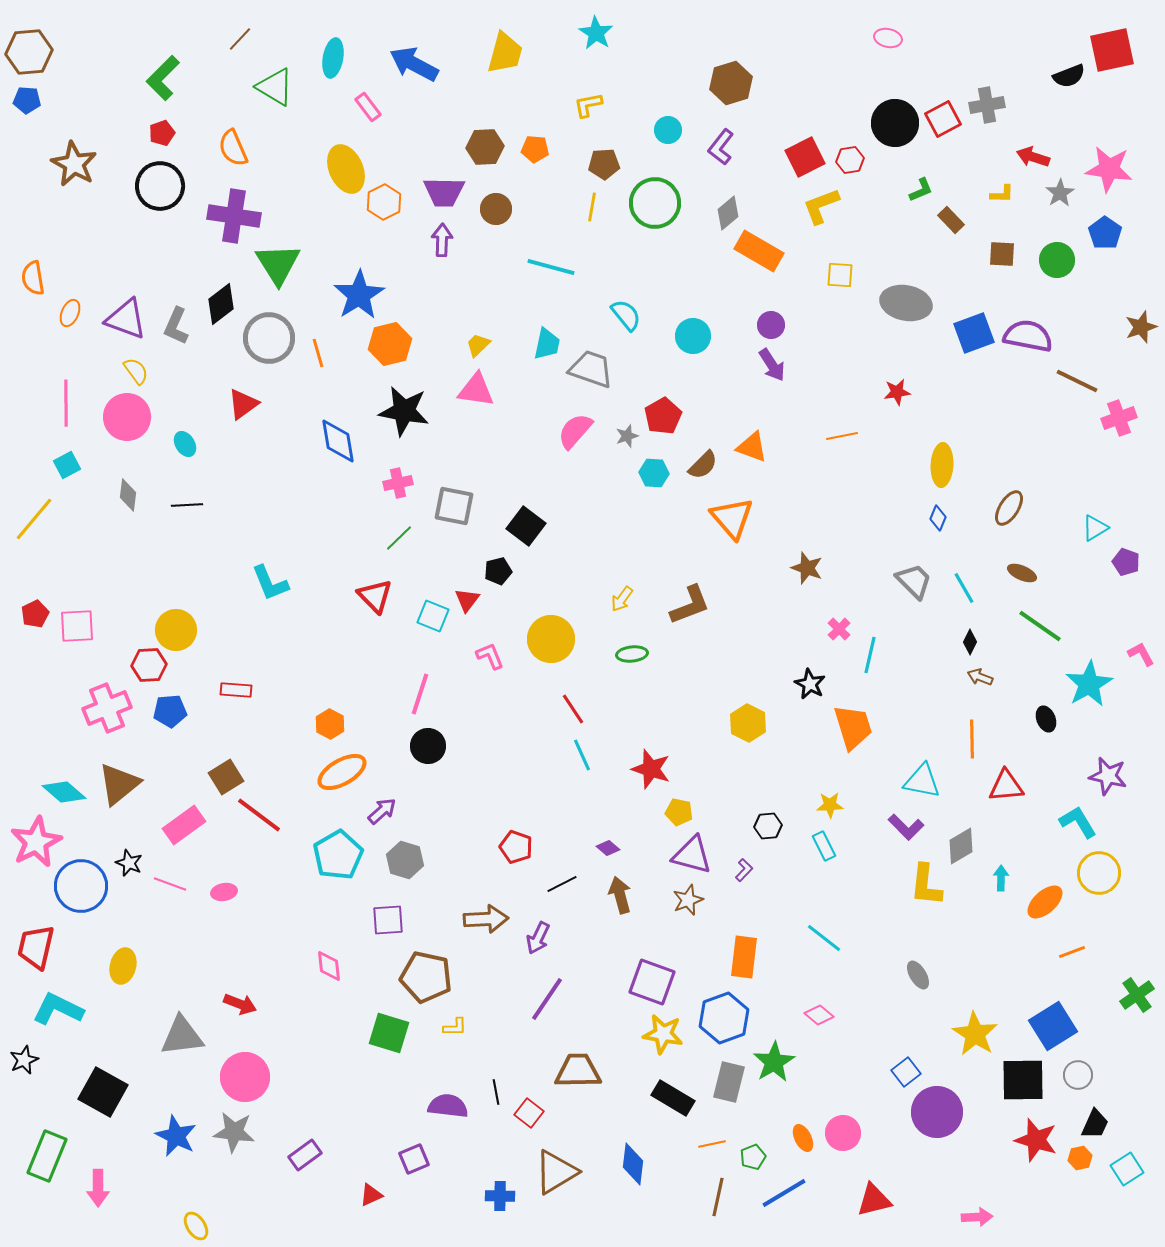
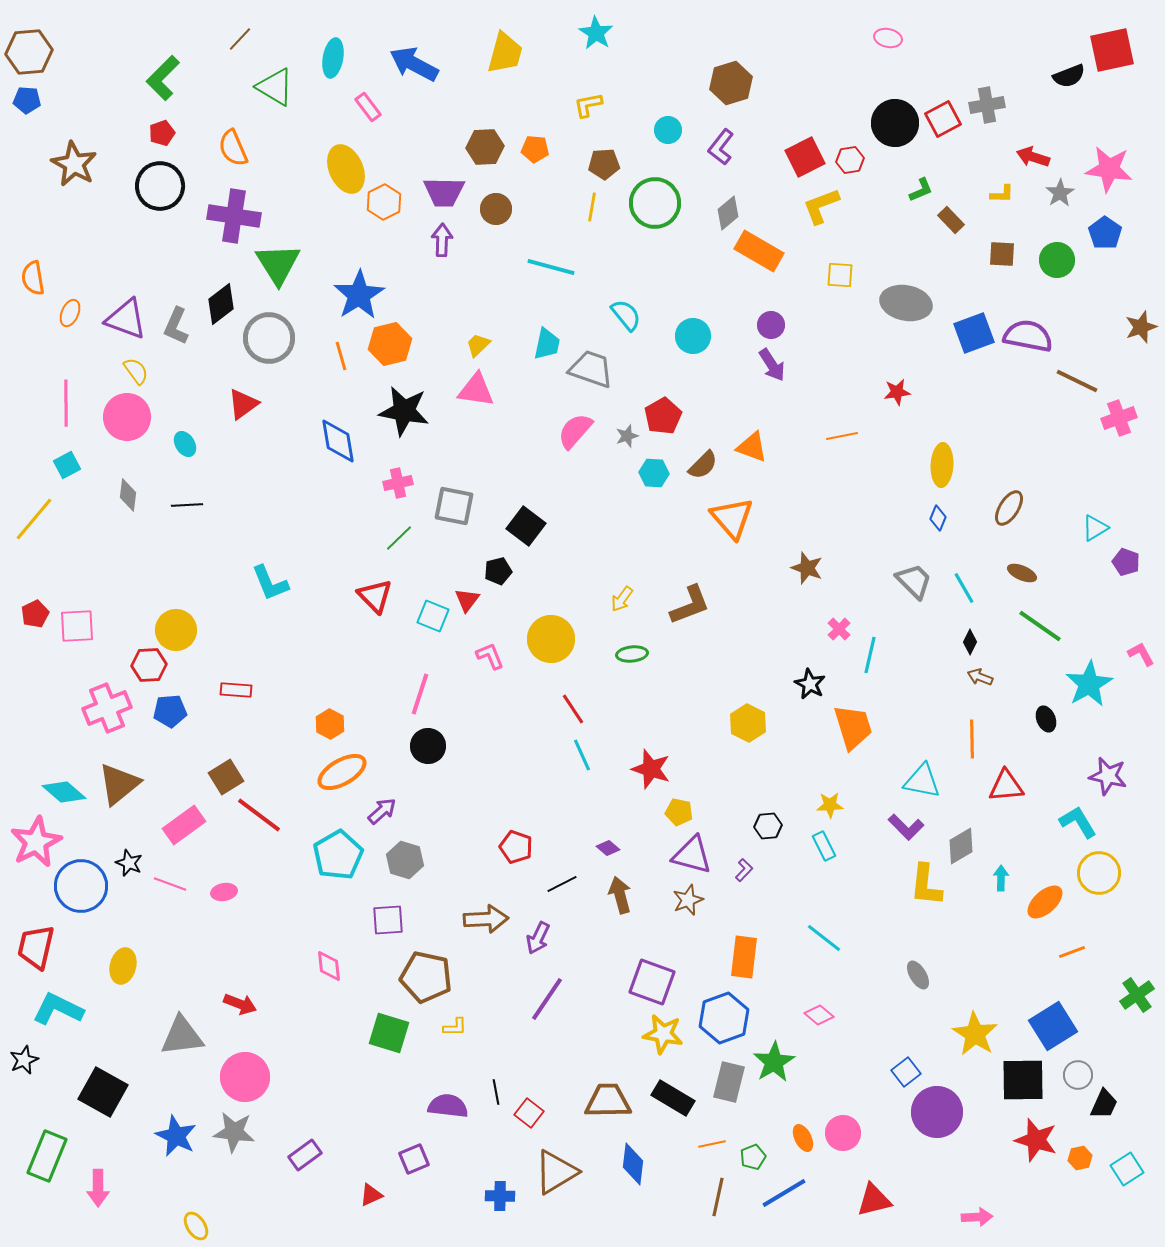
orange line at (318, 353): moved 23 px right, 3 px down
brown trapezoid at (578, 1071): moved 30 px right, 30 px down
black trapezoid at (1095, 1124): moved 9 px right, 20 px up
